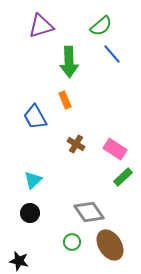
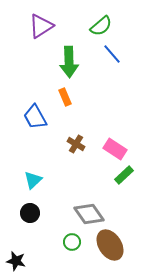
purple triangle: rotated 16 degrees counterclockwise
orange rectangle: moved 3 px up
green rectangle: moved 1 px right, 2 px up
gray diamond: moved 2 px down
black star: moved 3 px left
